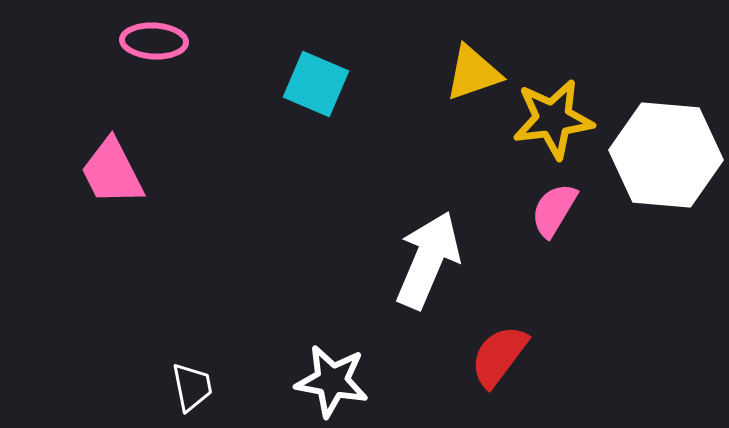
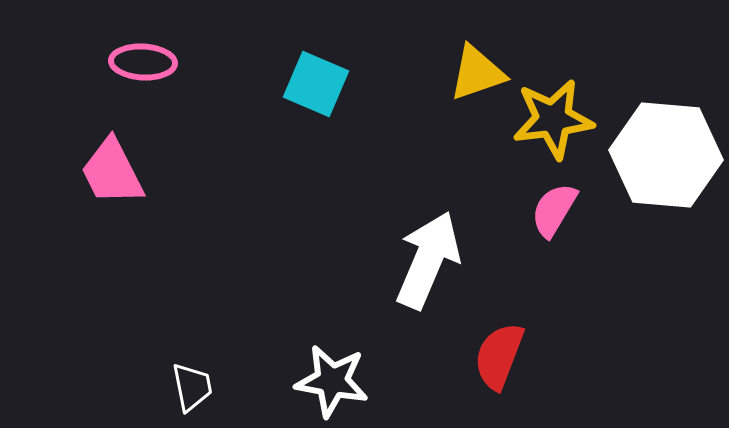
pink ellipse: moved 11 px left, 21 px down
yellow triangle: moved 4 px right
red semicircle: rotated 16 degrees counterclockwise
